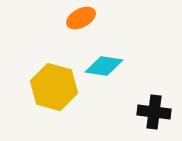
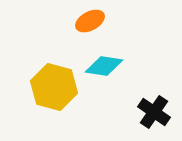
orange ellipse: moved 9 px right, 3 px down
black cross: rotated 28 degrees clockwise
